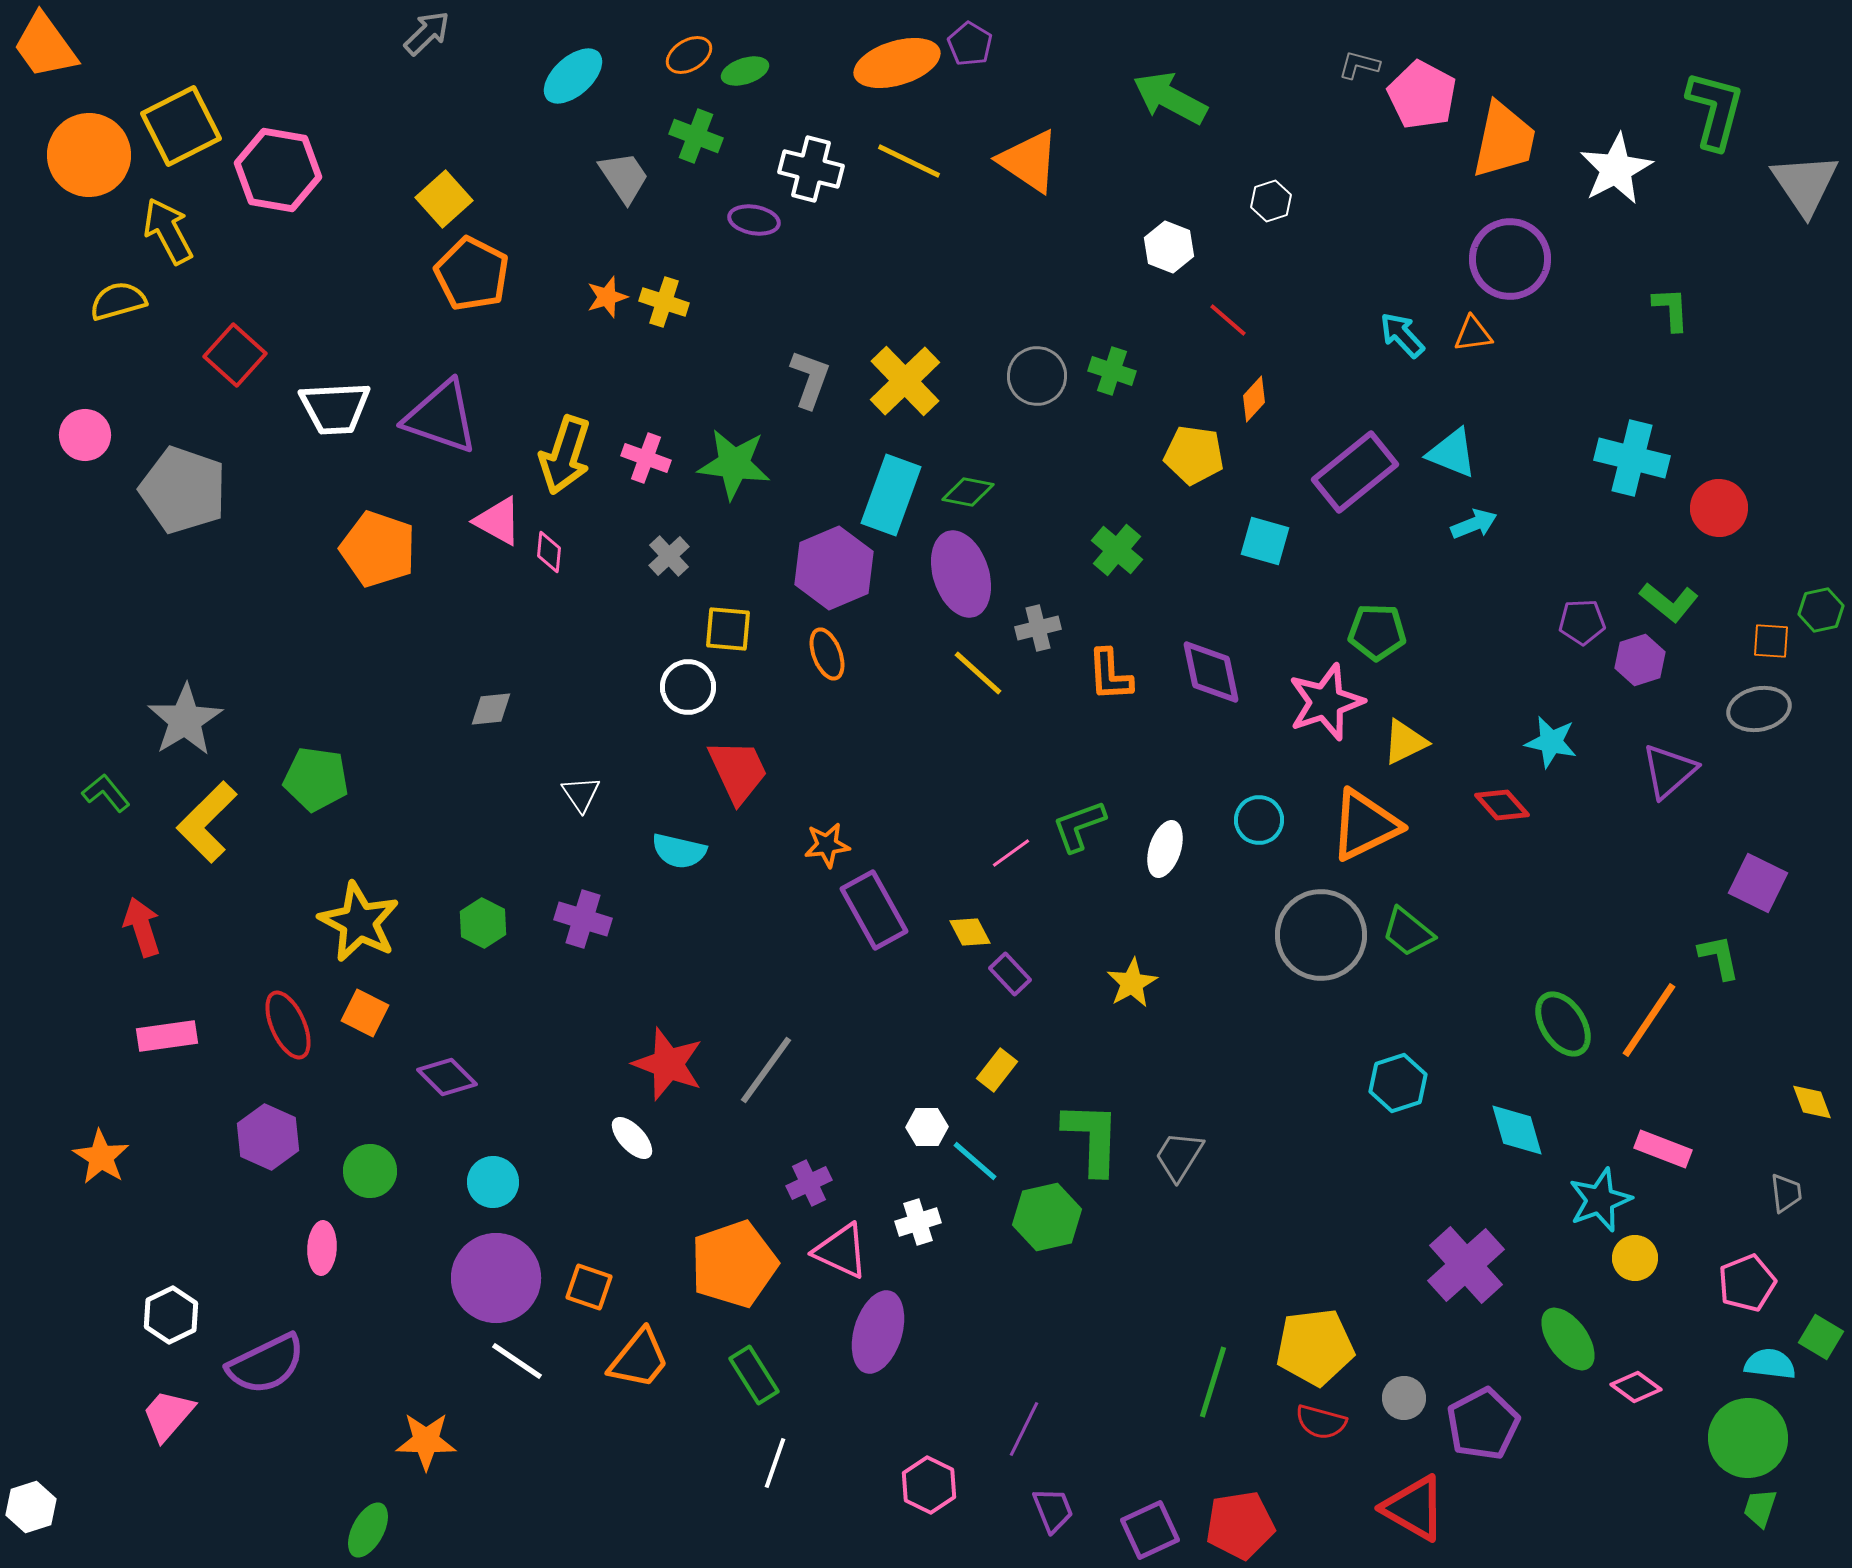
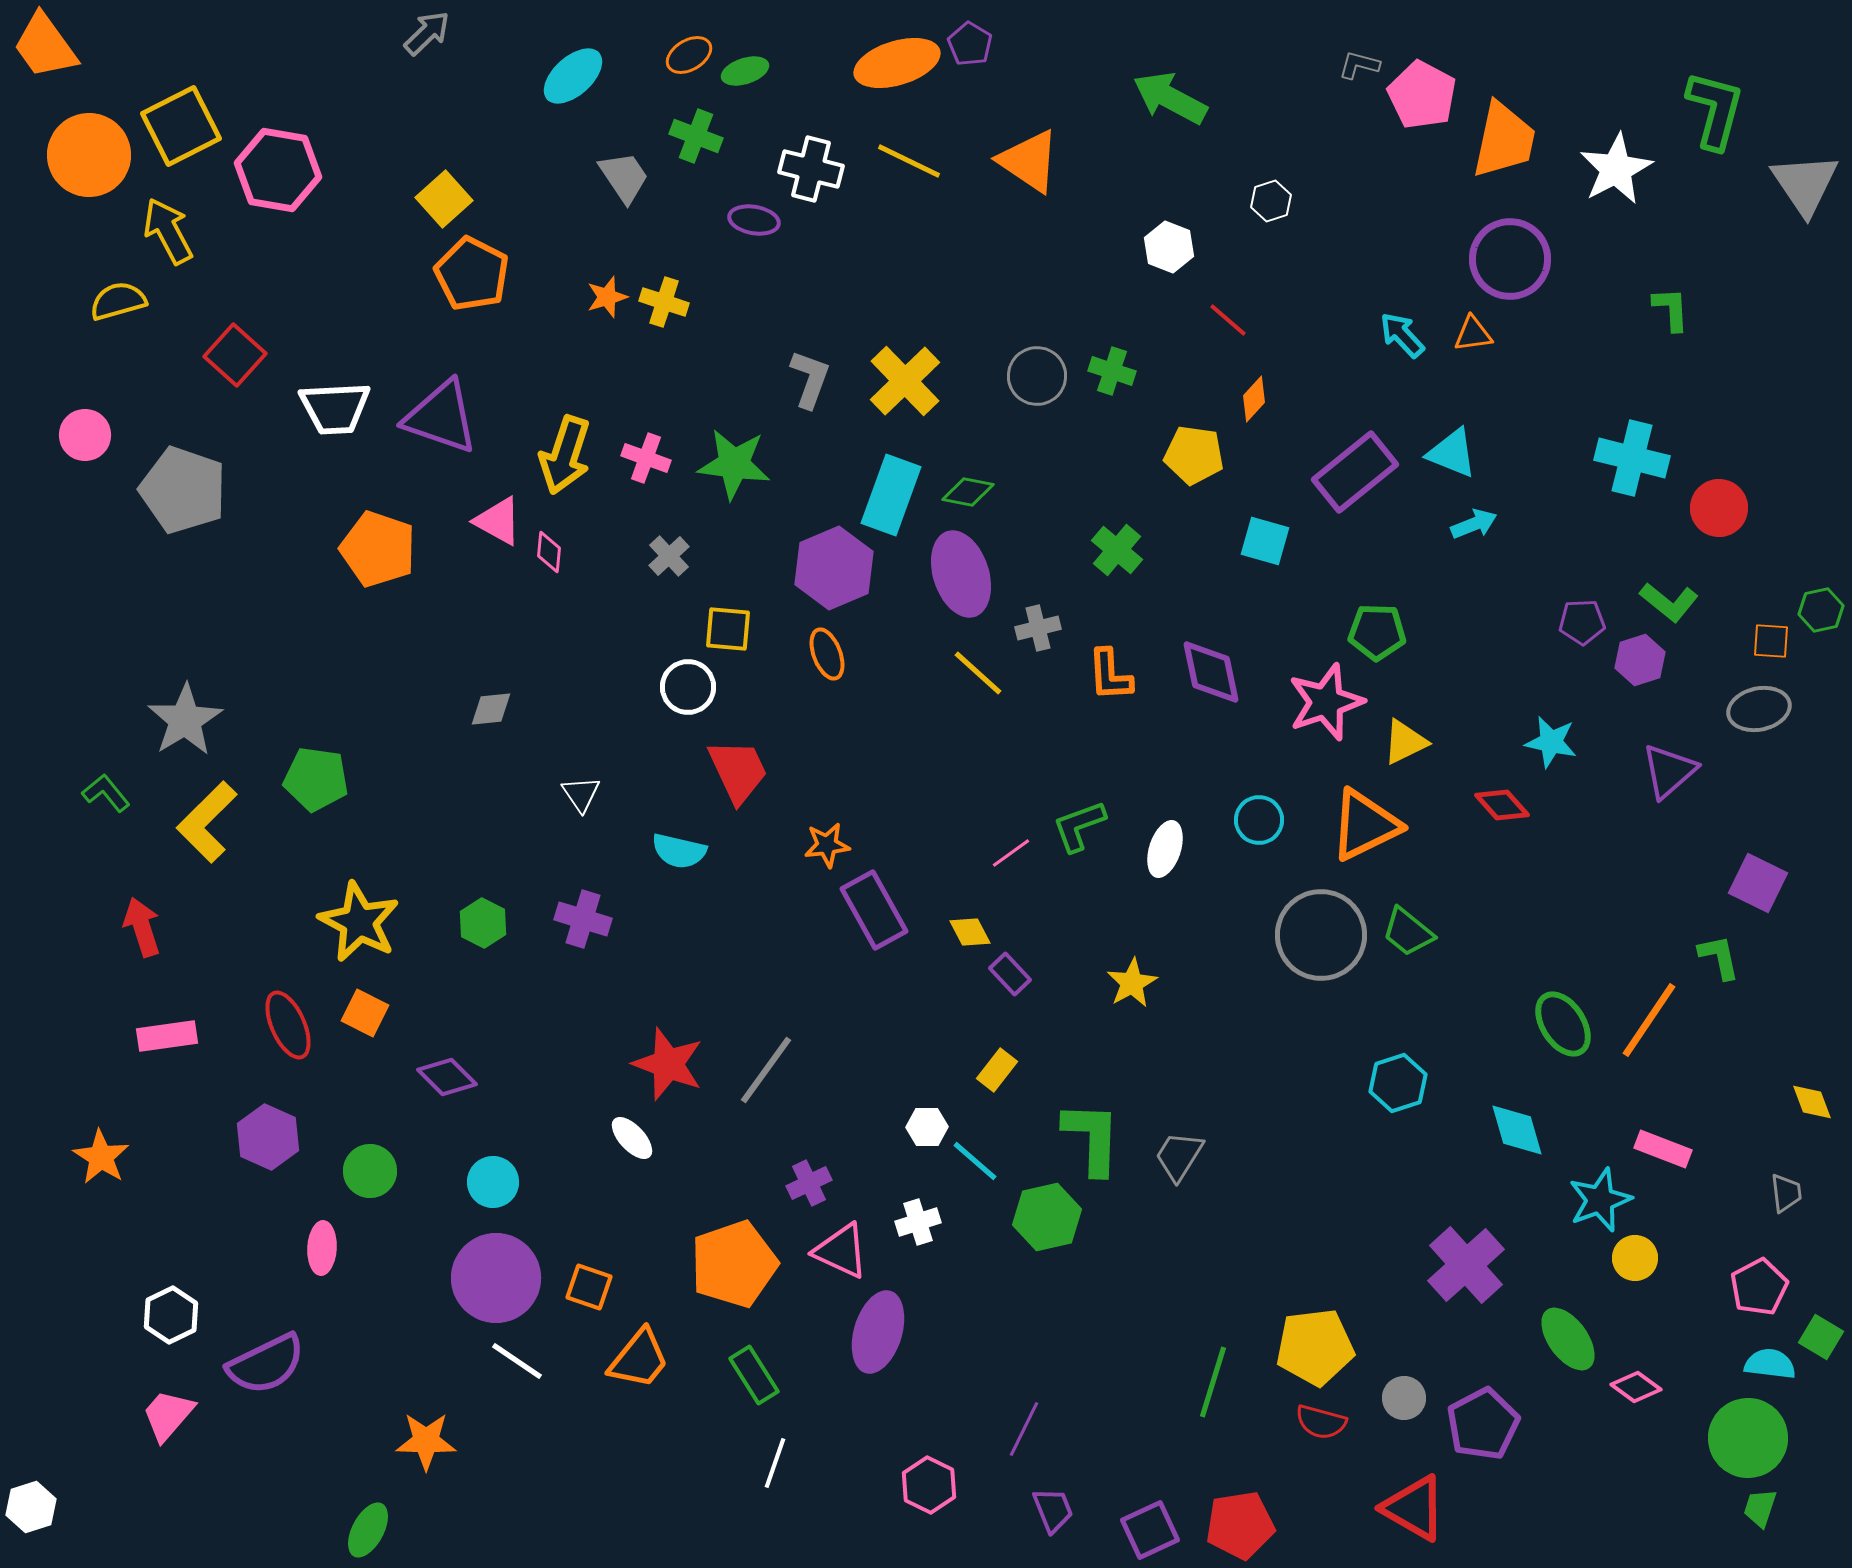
pink pentagon at (1747, 1283): moved 12 px right, 4 px down; rotated 6 degrees counterclockwise
